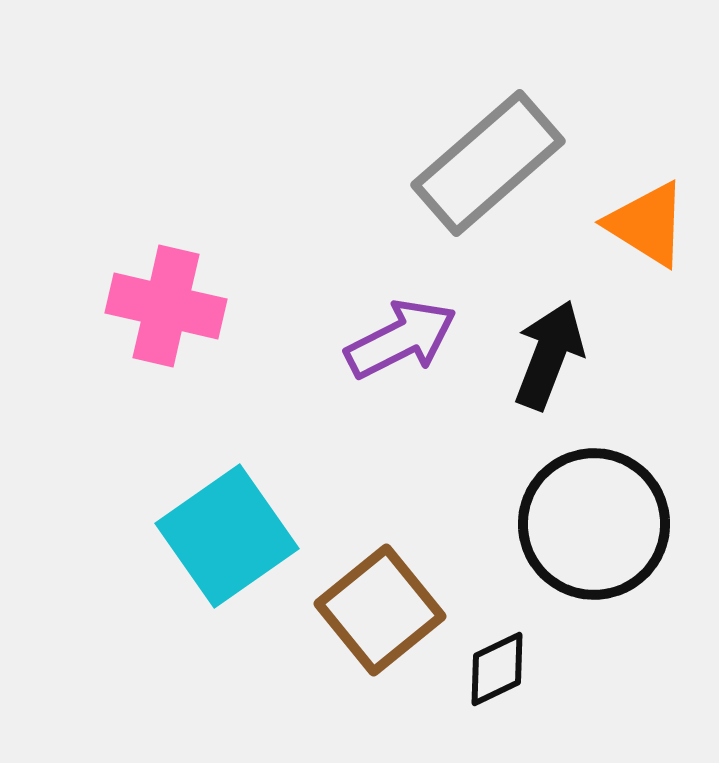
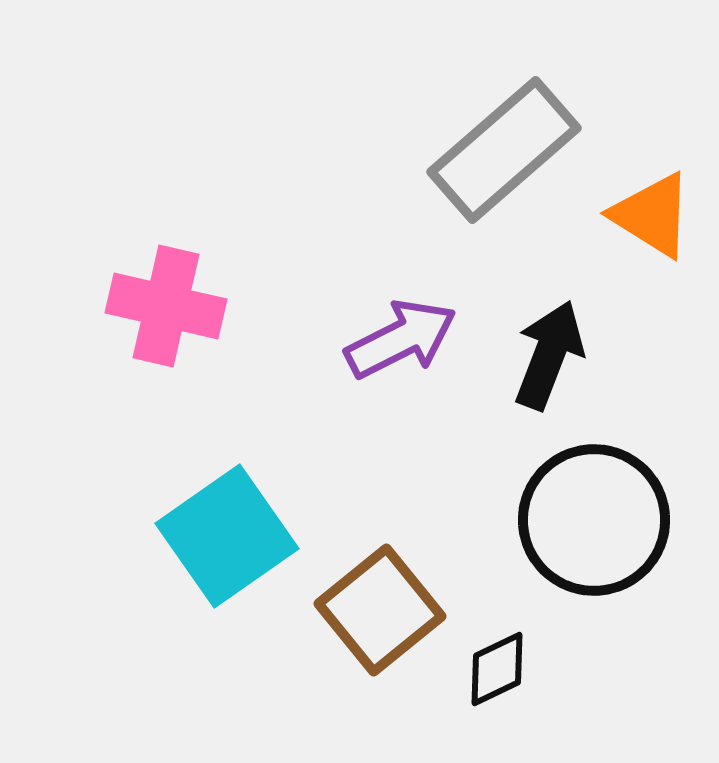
gray rectangle: moved 16 px right, 13 px up
orange triangle: moved 5 px right, 9 px up
black circle: moved 4 px up
